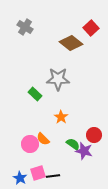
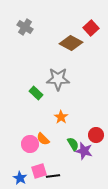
brown diamond: rotated 10 degrees counterclockwise
green rectangle: moved 1 px right, 1 px up
red circle: moved 2 px right
green semicircle: rotated 24 degrees clockwise
pink square: moved 1 px right, 2 px up
